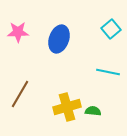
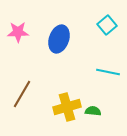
cyan square: moved 4 px left, 4 px up
brown line: moved 2 px right
